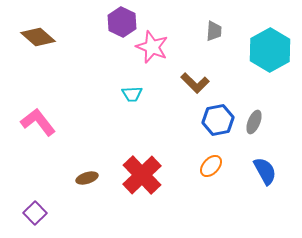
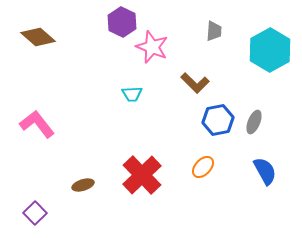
pink L-shape: moved 1 px left, 2 px down
orange ellipse: moved 8 px left, 1 px down
brown ellipse: moved 4 px left, 7 px down
